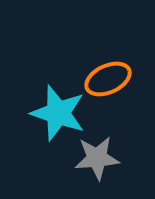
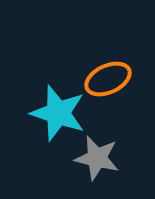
gray star: rotated 18 degrees clockwise
